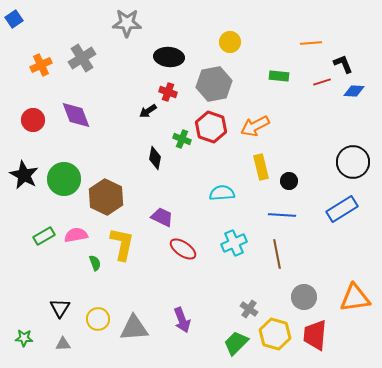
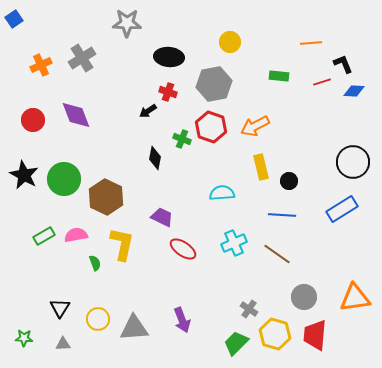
brown line at (277, 254): rotated 44 degrees counterclockwise
